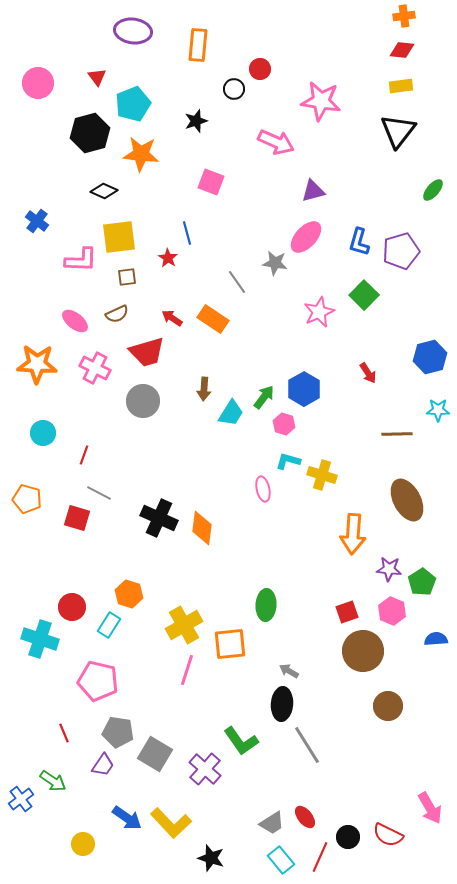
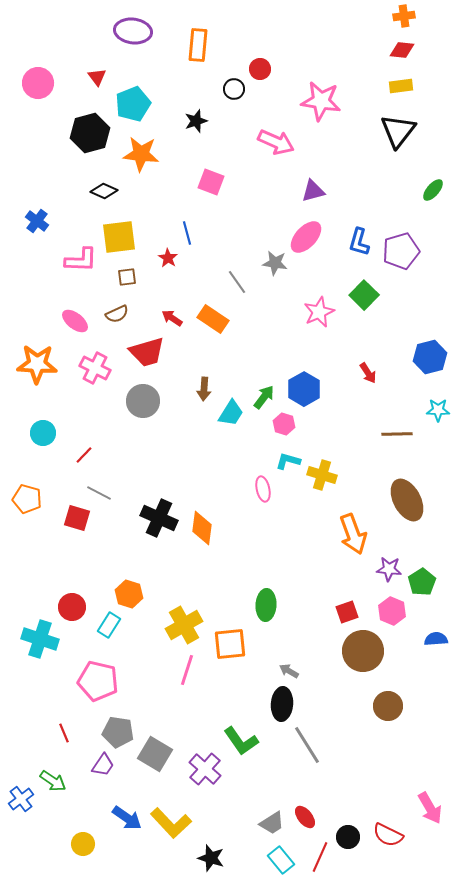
red line at (84, 455): rotated 24 degrees clockwise
orange arrow at (353, 534): rotated 24 degrees counterclockwise
